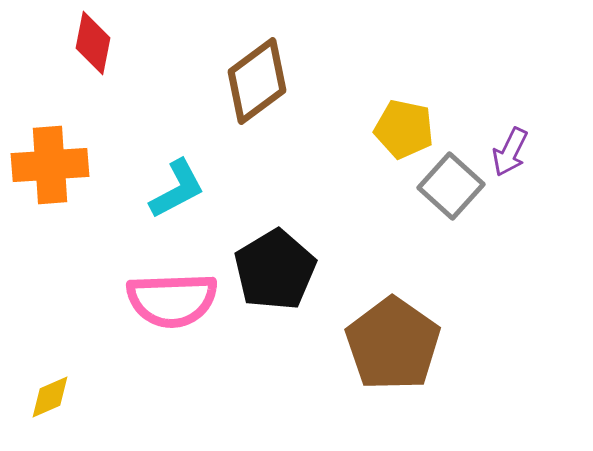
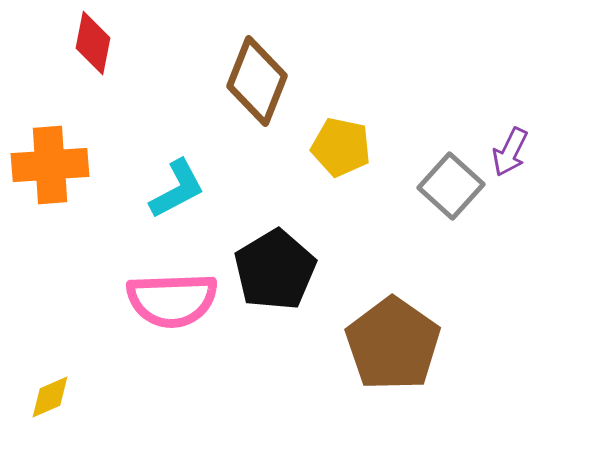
brown diamond: rotated 32 degrees counterclockwise
yellow pentagon: moved 63 px left, 18 px down
